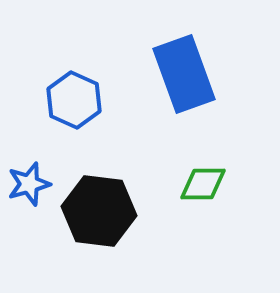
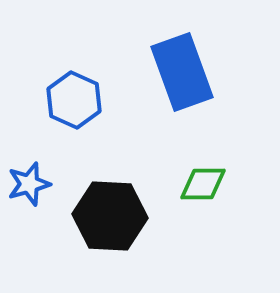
blue rectangle: moved 2 px left, 2 px up
black hexagon: moved 11 px right, 5 px down; rotated 4 degrees counterclockwise
